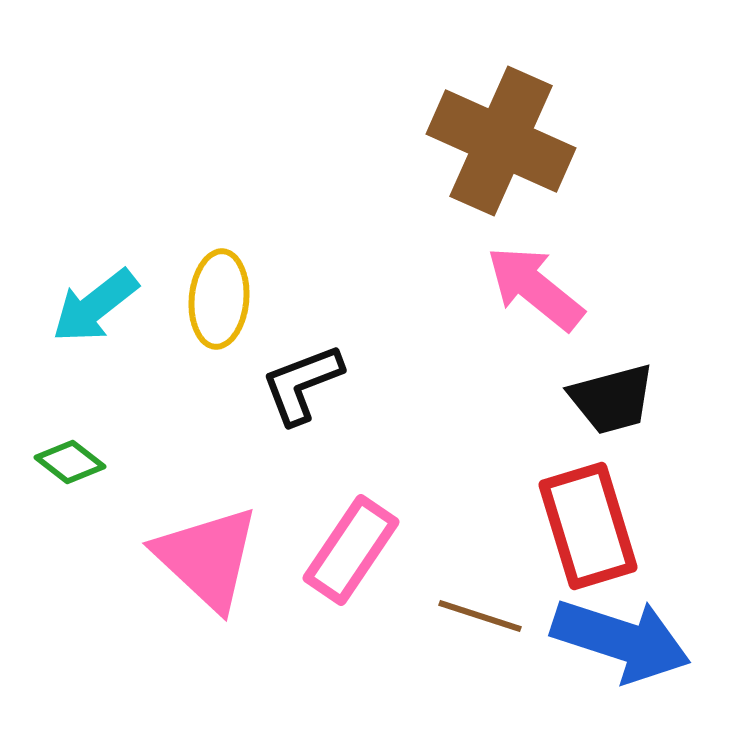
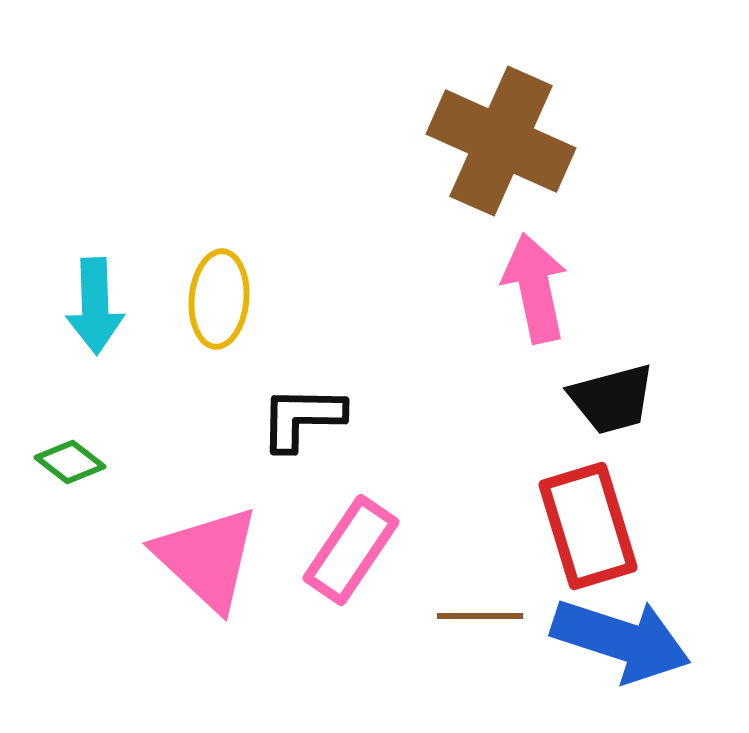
pink arrow: rotated 39 degrees clockwise
cyan arrow: rotated 54 degrees counterclockwise
black L-shape: moved 34 px down; rotated 22 degrees clockwise
brown line: rotated 18 degrees counterclockwise
